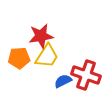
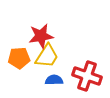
red cross: moved 1 px right, 1 px down
blue semicircle: moved 9 px left, 1 px up; rotated 24 degrees clockwise
